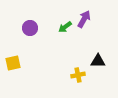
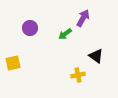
purple arrow: moved 1 px left, 1 px up
green arrow: moved 7 px down
black triangle: moved 2 px left, 5 px up; rotated 35 degrees clockwise
